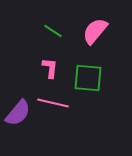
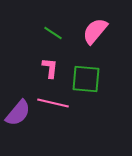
green line: moved 2 px down
green square: moved 2 px left, 1 px down
